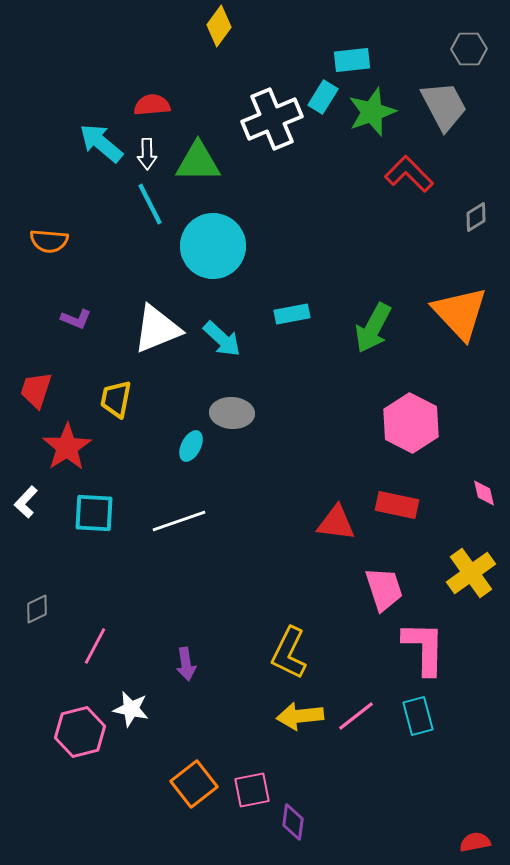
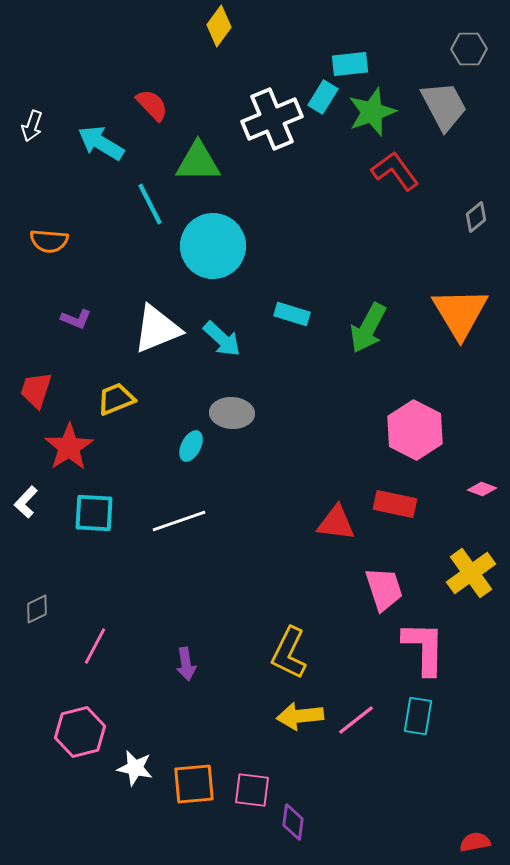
cyan rectangle at (352, 60): moved 2 px left, 4 px down
red semicircle at (152, 105): rotated 51 degrees clockwise
cyan arrow at (101, 143): rotated 9 degrees counterclockwise
white arrow at (147, 154): moved 115 px left, 28 px up; rotated 20 degrees clockwise
red L-shape at (409, 174): moved 14 px left, 3 px up; rotated 9 degrees clockwise
gray diamond at (476, 217): rotated 8 degrees counterclockwise
orange triangle at (460, 313): rotated 12 degrees clockwise
cyan rectangle at (292, 314): rotated 28 degrees clockwise
green arrow at (373, 328): moved 5 px left
yellow trapezoid at (116, 399): rotated 57 degrees clockwise
pink hexagon at (411, 423): moved 4 px right, 7 px down
red star at (67, 447): moved 2 px right
pink diamond at (484, 493): moved 2 px left, 4 px up; rotated 56 degrees counterclockwise
red rectangle at (397, 505): moved 2 px left, 1 px up
white star at (131, 709): moved 4 px right, 59 px down
pink line at (356, 716): moved 4 px down
cyan rectangle at (418, 716): rotated 24 degrees clockwise
orange square at (194, 784): rotated 33 degrees clockwise
pink square at (252, 790): rotated 18 degrees clockwise
